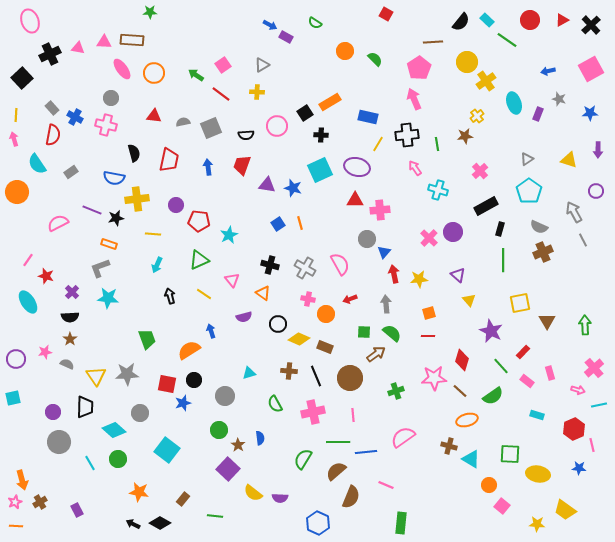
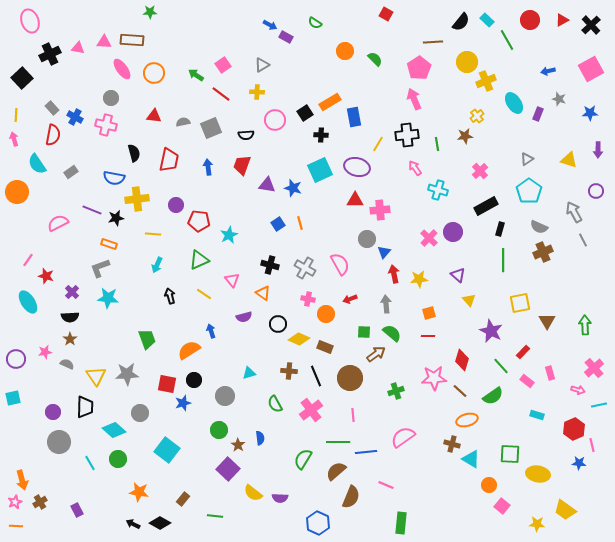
green line at (507, 40): rotated 25 degrees clockwise
yellow cross at (486, 81): rotated 12 degrees clockwise
cyan ellipse at (514, 103): rotated 15 degrees counterclockwise
blue rectangle at (368, 117): moved 14 px left; rotated 66 degrees clockwise
pink circle at (277, 126): moved 2 px left, 6 px up
pink cross at (313, 412): moved 2 px left, 2 px up; rotated 25 degrees counterclockwise
brown cross at (449, 446): moved 3 px right, 2 px up
blue star at (579, 468): moved 5 px up
